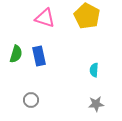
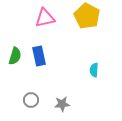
pink triangle: rotated 30 degrees counterclockwise
green semicircle: moved 1 px left, 2 px down
gray star: moved 34 px left
